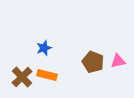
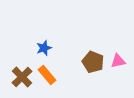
orange rectangle: rotated 36 degrees clockwise
